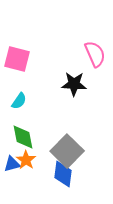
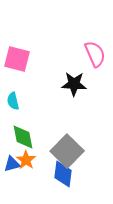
cyan semicircle: moved 6 px left; rotated 132 degrees clockwise
